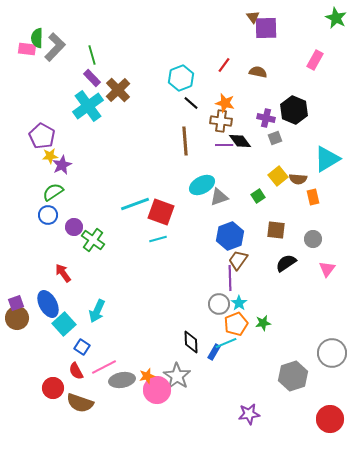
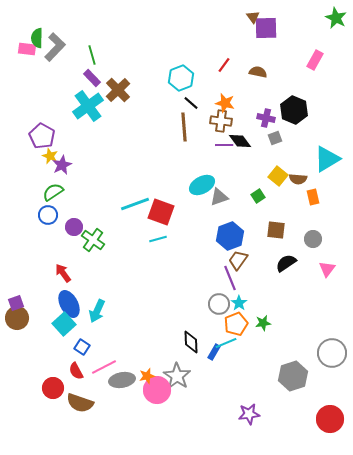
brown line at (185, 141): moved 1 px left, 14 px up
yellow star at (50, 156): rotated 28 degrees clockwise
yellow square at (278, 176): rotated 12 degrees counterclockwise
purple line at (230, 278): rotated 20 degrees counterclockwise
blue ellipse at (48, 304): moved 21 px right
